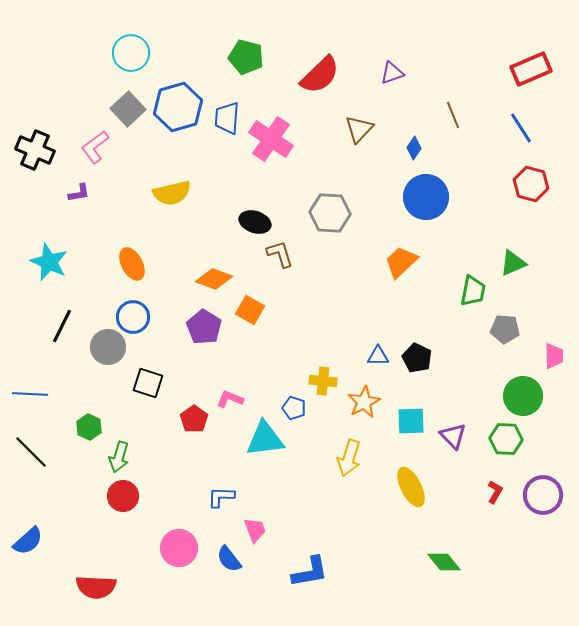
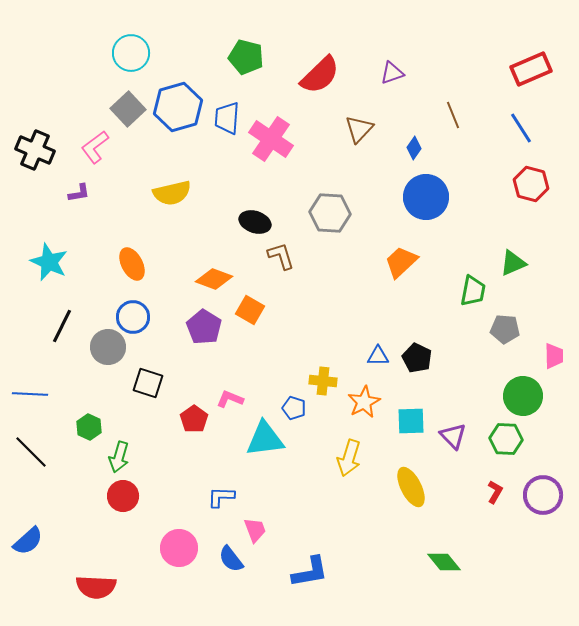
brown L-shape at (280, 254): moved 1 px right, 2 px down
blue semicircle at (229, 559): moved 2 px right
